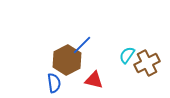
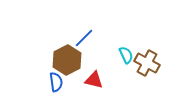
blue line: moved 2 px right, 7 px up
cyan semicircle: moved 1 px left; rotated 120 degrees clockwise
brown cross: rotated 35 degrees counterclockwise
blue semicircle: moved 2 px right, 1 px up
